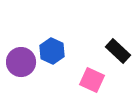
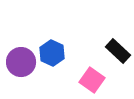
blue hexagon: moved 2 px down
pink square: rotated 10 degrees clockwise
